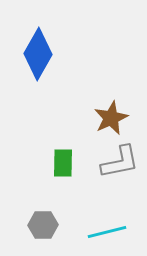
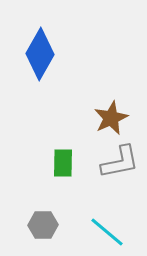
blue diamond: moved 2 px right
cyan line: rotated 54 degrees clockwise
